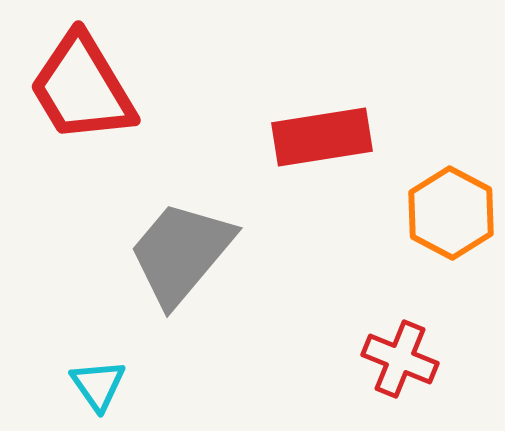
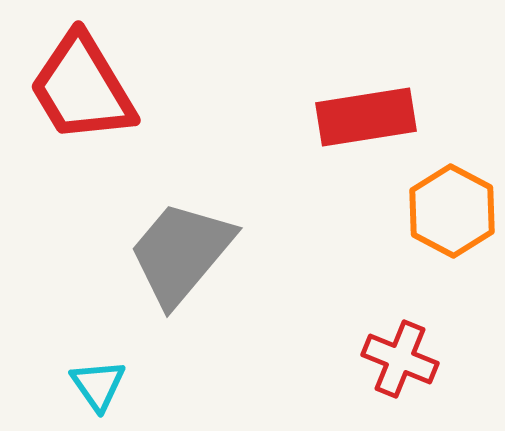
red rectangle: moved 44 px right, 20 px up
orange hexagon: moved 1 px right, 2 px up
